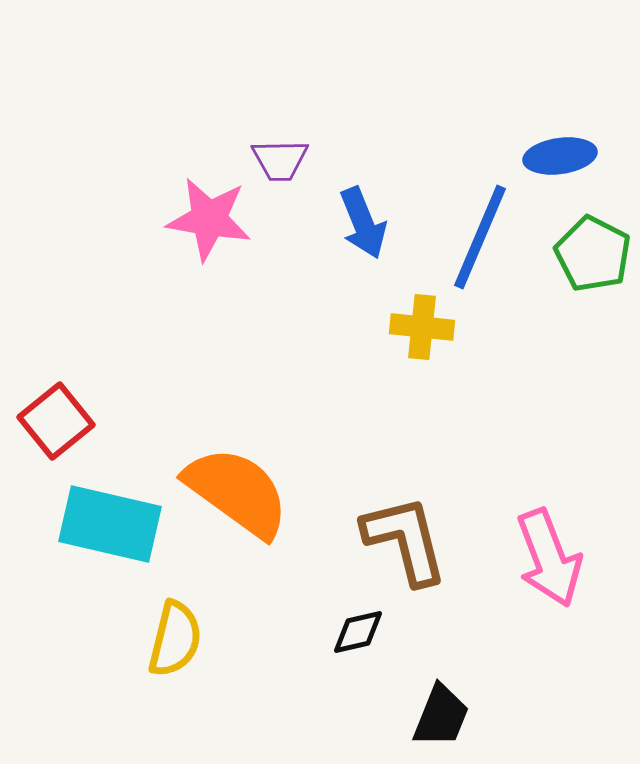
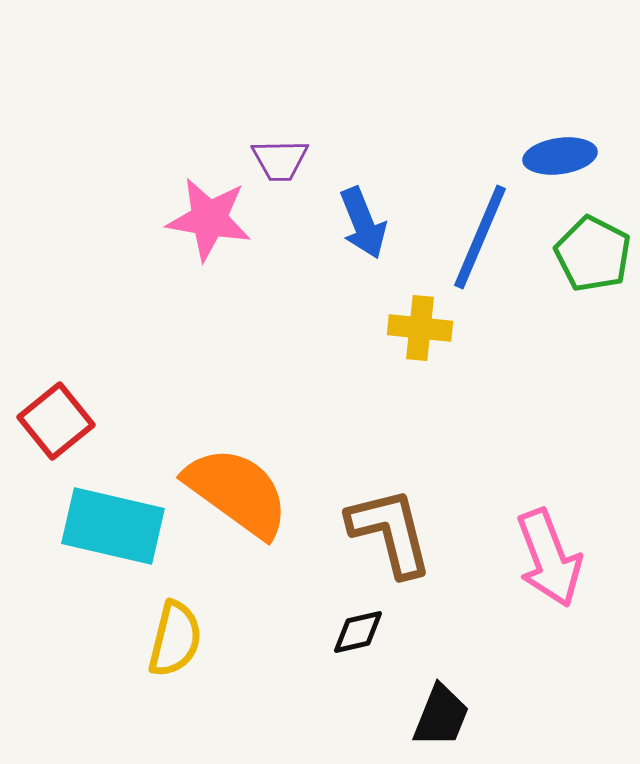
yellow cross: moved 2 px left, 1 px down
cyan rectangle: moved 3 px right, 2 px down
brown L-shape: moved 15 px left, 8 px up
